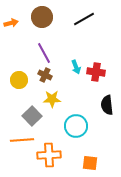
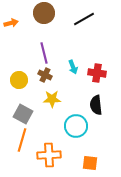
brown circle: moved 2 px right, 4 px up
purple line: rotated 15 degrees clockwise
cyan arrow: moved 3 px left
red cross: moved 1 px right, 1 px down
black semicircle: moved 11 px left
gray square: moved 9 px left, 2 px up; rotated 18 degrees counterclockwise
orange line: rotated 70 degrees counterclockwise
